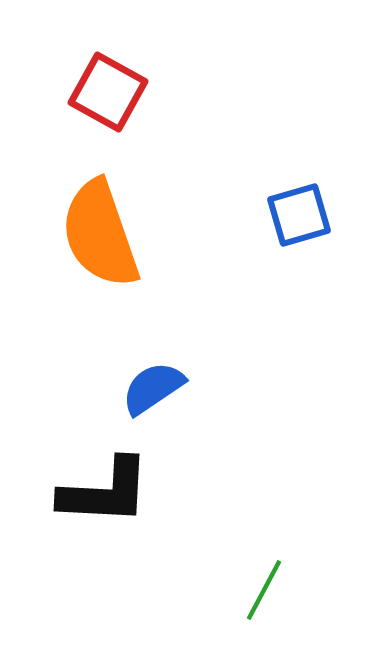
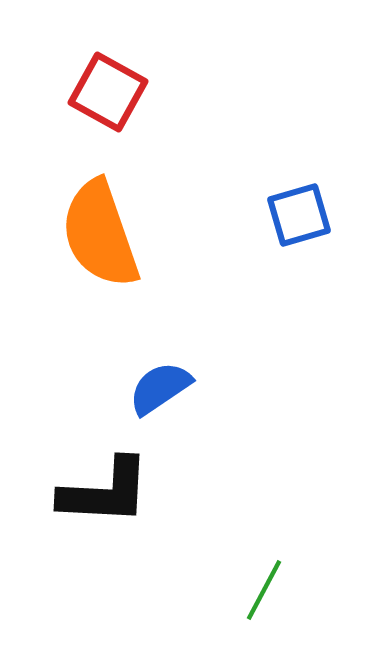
blue semicircle: moved 7 px right
